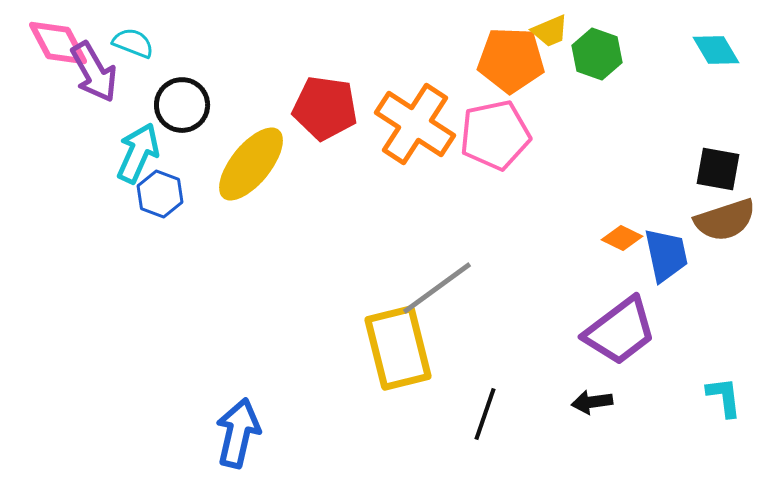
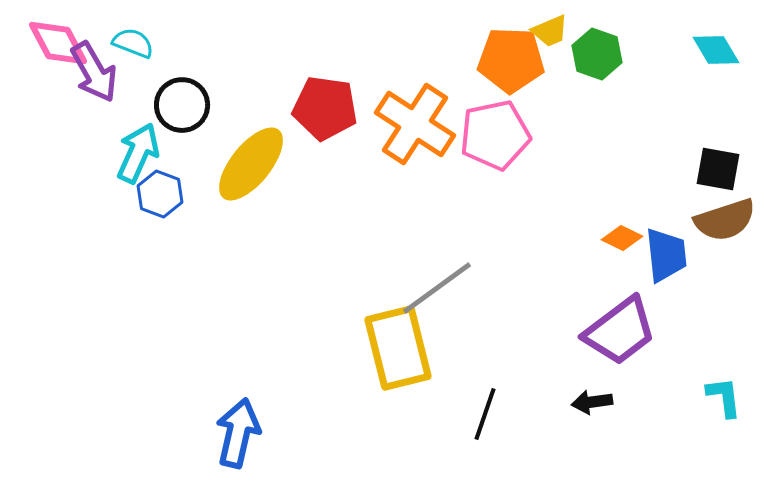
blue trapezoid: rotated 6 degrees clockwise
